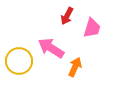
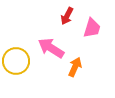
yellow circle: moved 3 px left
